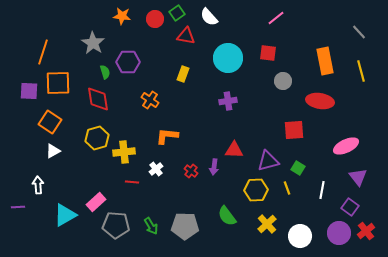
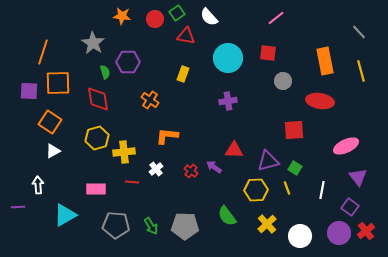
purple arrow at (214, 167): rotated 119 degrees clockwise
green square at (298, 168): moved 3 px left
pink rectangle at (96, 202): moved 13 px up; rotated 42 degrees clockwise
